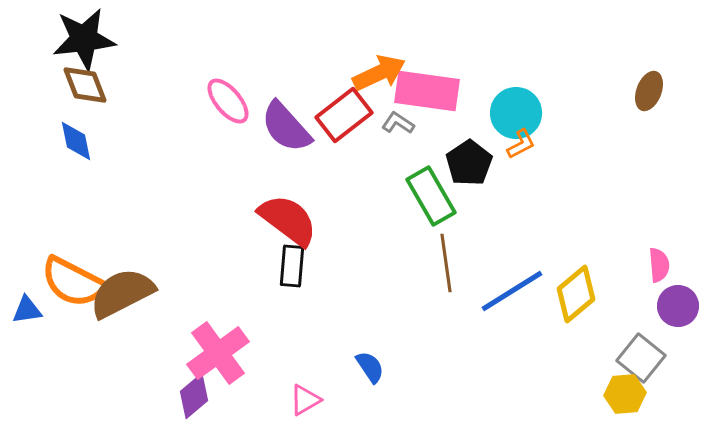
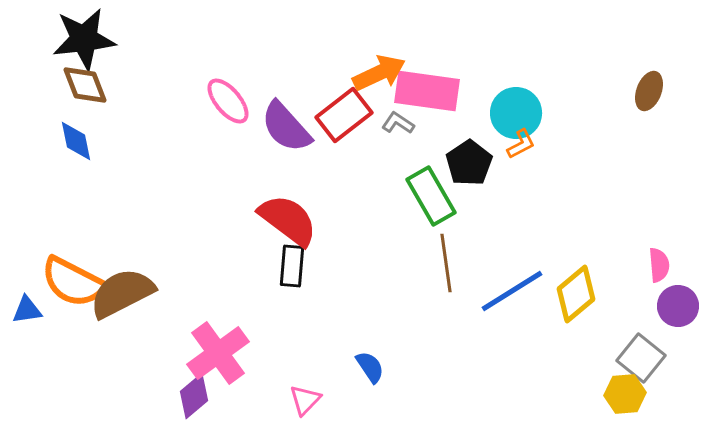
pink triangle: rotated 16 degrees counterclockwise
